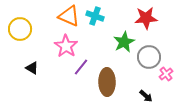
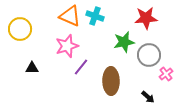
orange triangle: moved 1 px right
green star: rotated 15 degrees clockwise
pink star: moved 1 px right; rotated 20 degrees clockwise
gray circle: moved 2 px up
black triangle: rotated 32 degrees counterclockwise
brown ellipse: moved 4 px right, 1 px up
black arrow: moved 2 px right, 1 px down
